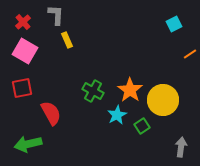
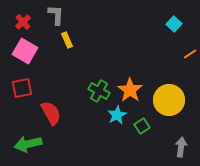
cyan square: rotated 21 degrees counterclockwise
green cross: moved 6 px right
yellow circle: moved 6 px right
